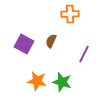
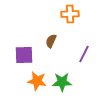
purple square: moved 11 px down; rotated 30 degrees counterclockwise
green star: rotated 18 degrees counterclockwise
